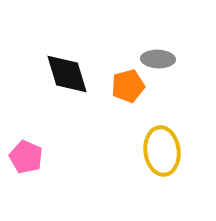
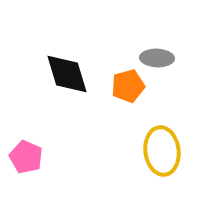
gray ellipse: moved 1 px left, 1 px up
